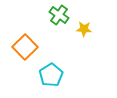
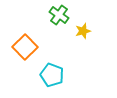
yellow star: moved 1 px left, 2 px down; rotated 21 degrees counterclockwise
cyan pentagon: moved 1 px right; rotated 20 degrees counterclockwise
